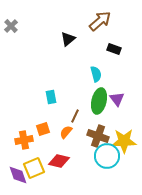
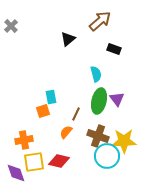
brown line: moved 1 px right, 2 px up
orange square: moved 18 px up
yellow square: moved 6 px up; rotated 15 degrees clockwise
purple diamond: moved 2 px left, 2 px up
